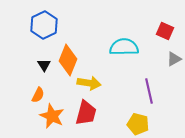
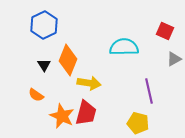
orange semicircle: moved 2 px left; rotated 98 degrees clockwise
orange star: moved 10 px right
yellow pentagon: moved 1 px up
